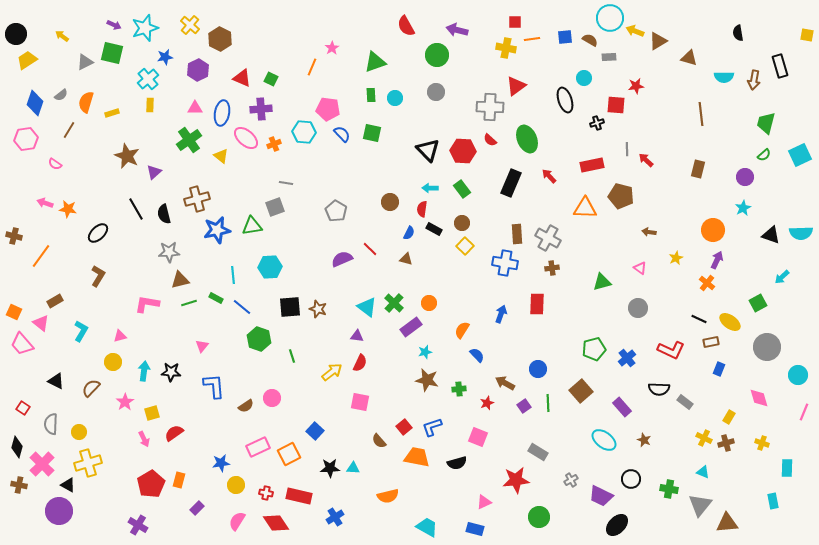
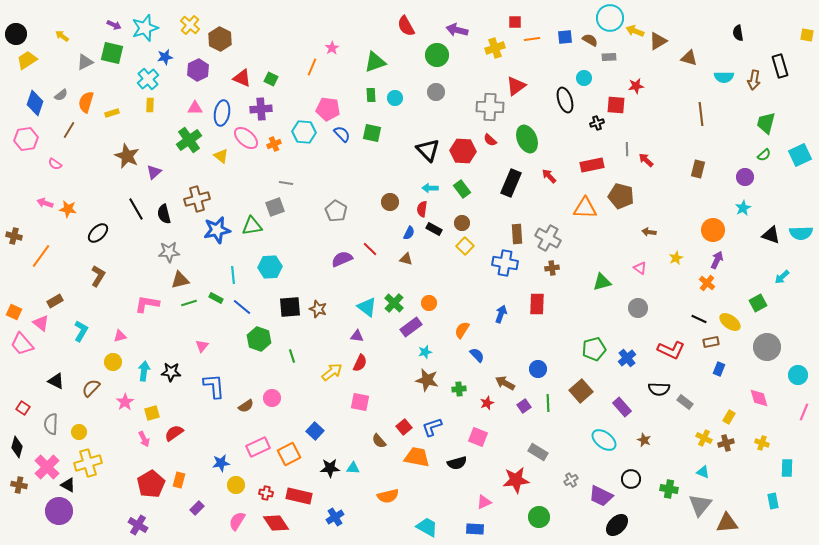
yellow cross at (506, 48): moved 11 px left; rotated 30 degrees counterclockwise
pink cross at (42, 464): moved 5 px right, 3 px down
blue rectangle at (475, 529): rotated 12 degrees counterclockwise
